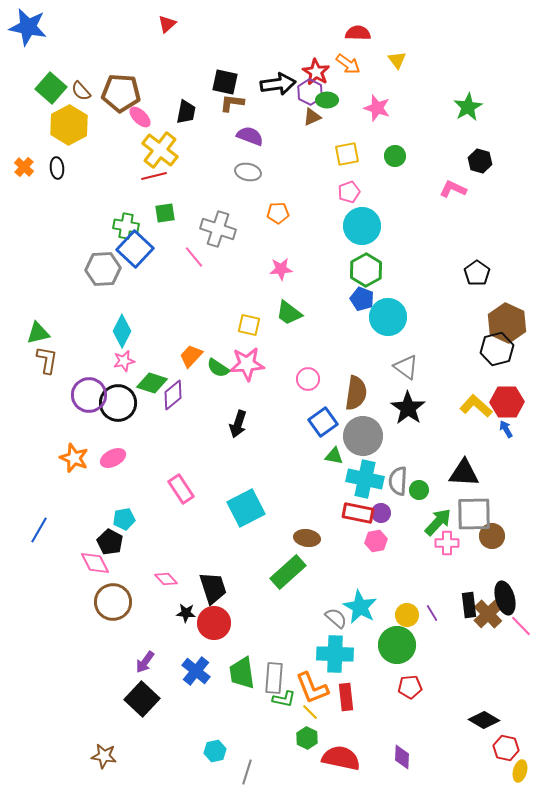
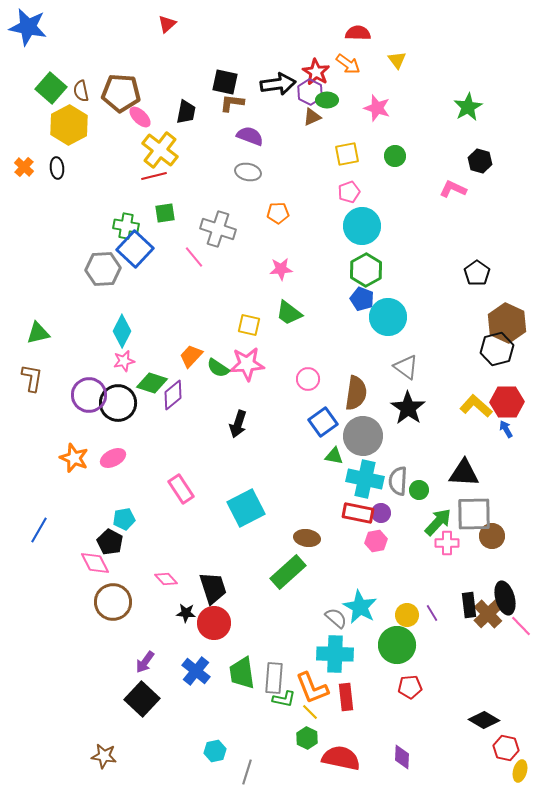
brown semicircle at (81, 91): rotated 30 degrees clockwise
brown L-shape at (47, 360): moved 15 px left, 18 px down
